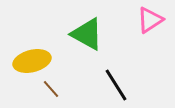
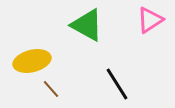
green triangle: moved 9 px up
black line: moved 1 px right, 1 px up
